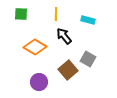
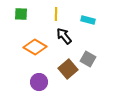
brown square: moved 1 px up
